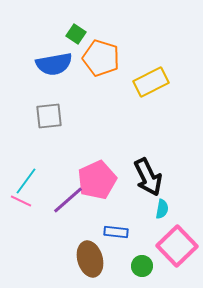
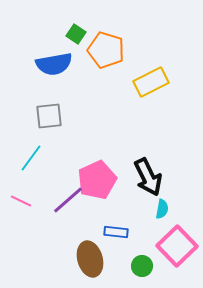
orange pentagon: moved 5 px right, 8 px up
cyan line: moved 5 px right, 23 px up
